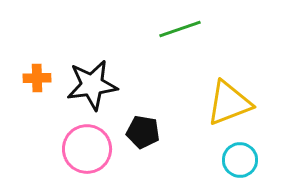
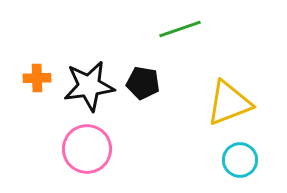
black star: moved 3 px left, 1 px down
black pentagon: moved 49 px up
